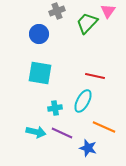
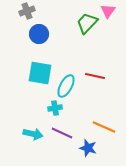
gray cross: moved 30 px left
cyan ellipse: moved 17 px left, 15 px up
cyan arrow: moved 3 px left, 2 px down
